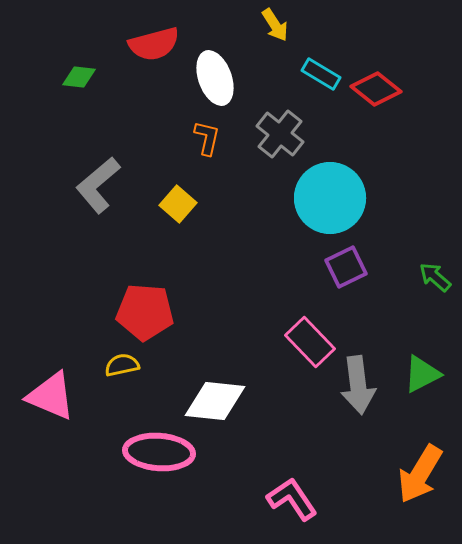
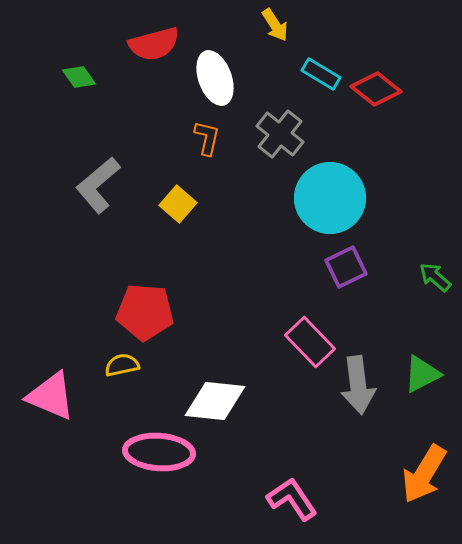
green diamond: rotated 48 degrees clockwise
orange arrow: moved 4 px right
